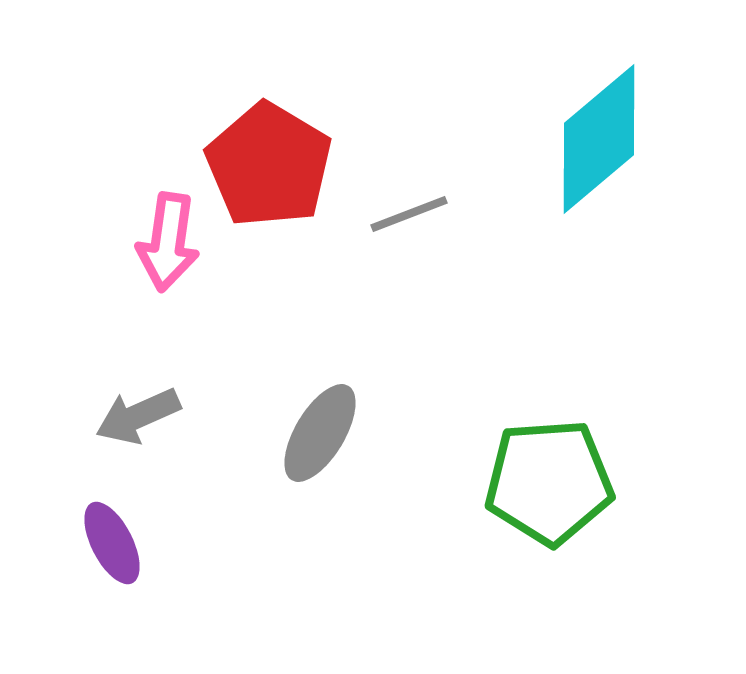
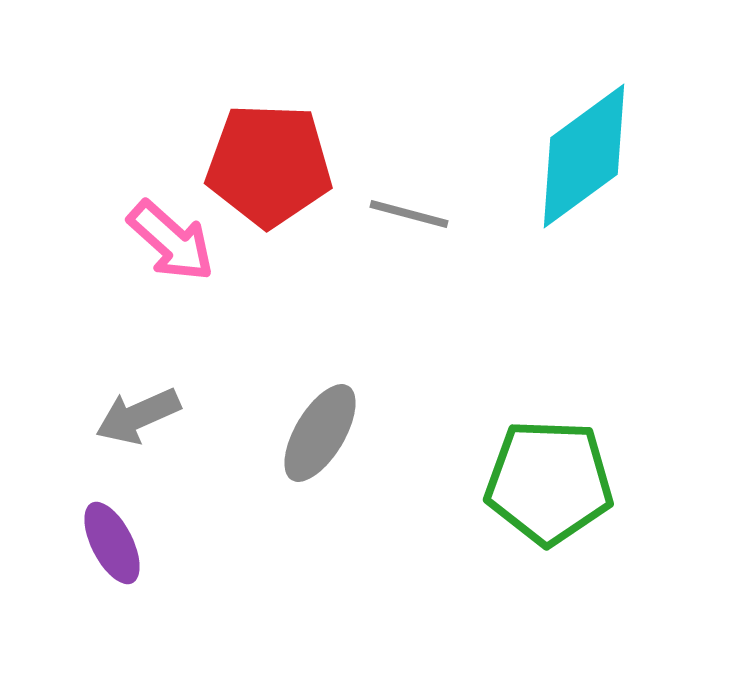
cyan diamond: moved 15 px left, 17 px down; rotated 4 degrees clockwise
red pentagon: rotated 29 degrees counterclockwise
gray line: rotated 36 degrees clockwise
pink arrow: moved 3 px right, 1 px up; rotated 56 degrees counterclockwise
green pentagon: rotated 6 degrees clockwise
